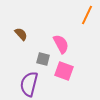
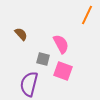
pink square: moved 1 px left
